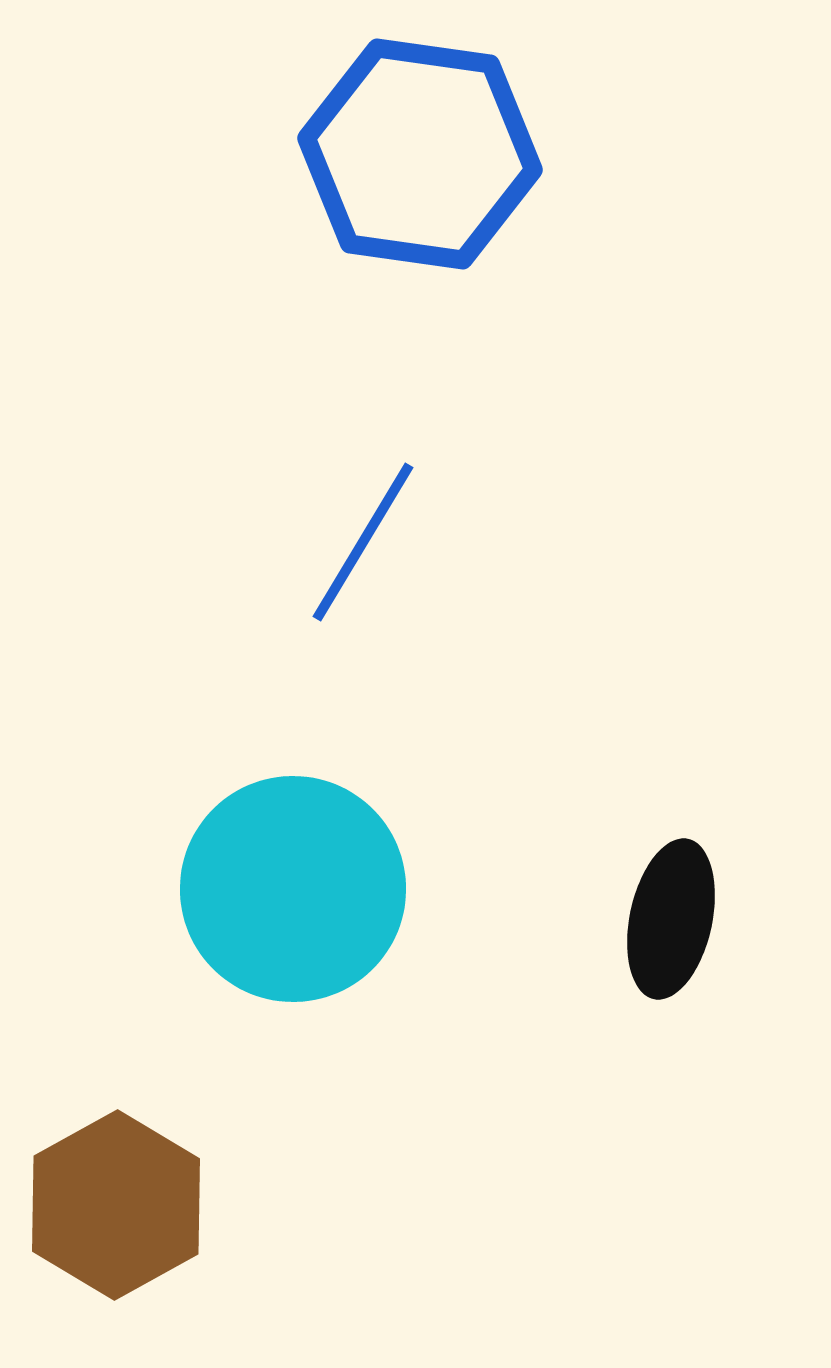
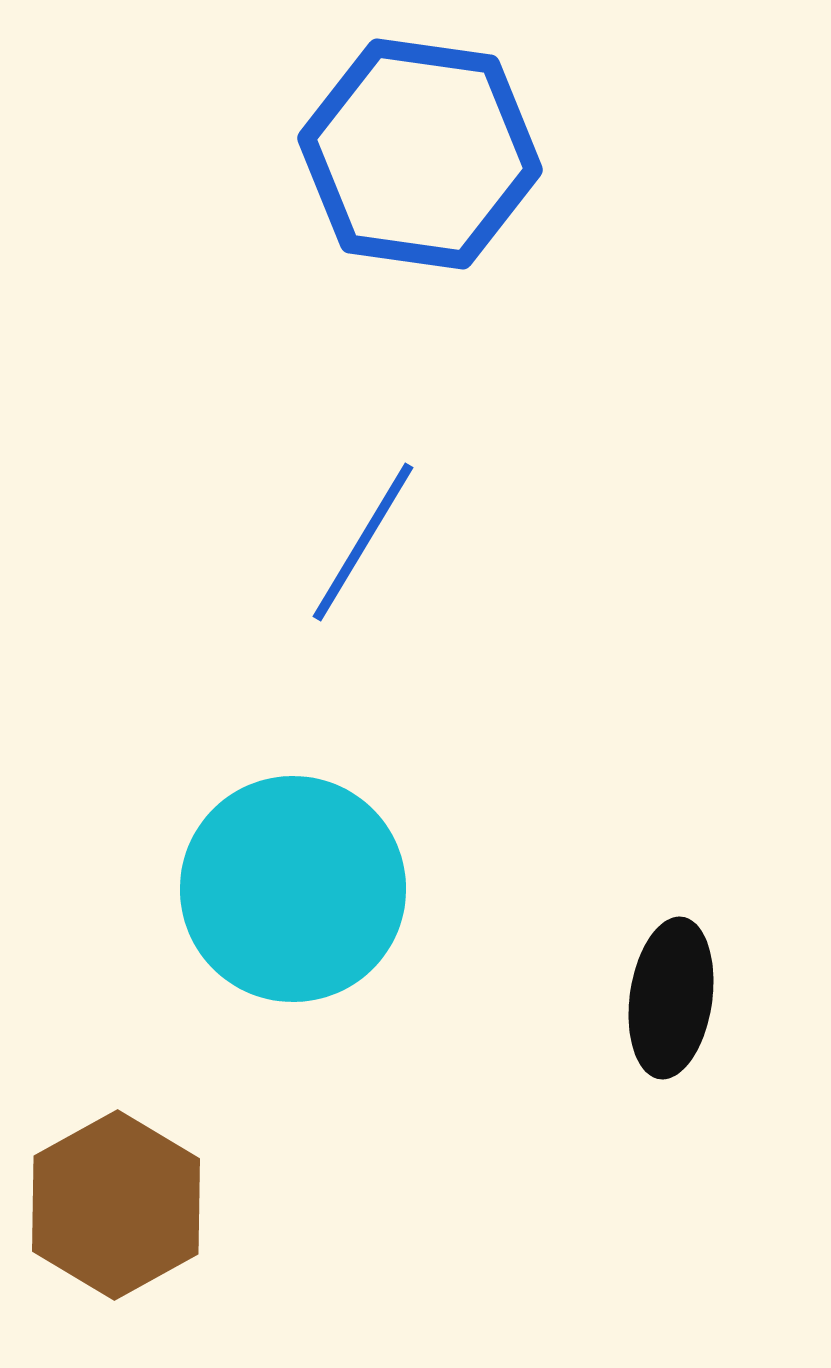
black ellipse: moved 79 px down; rotated 4 degrees counterclockwise
